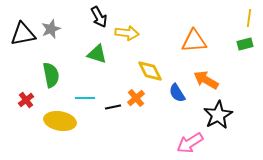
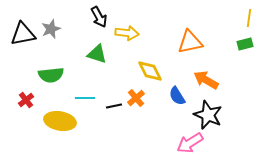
orange triangle: moved 4 px left, 1 px down; rotated 8 degrees counterclockwise
green semicircle: rotated 95 degrees clockwise
blue semicircle: moved 3 px down
black line: moved 1 px right, 1 px up
black star: moved 10 px left; rotated 20 degrees counterclockwise
